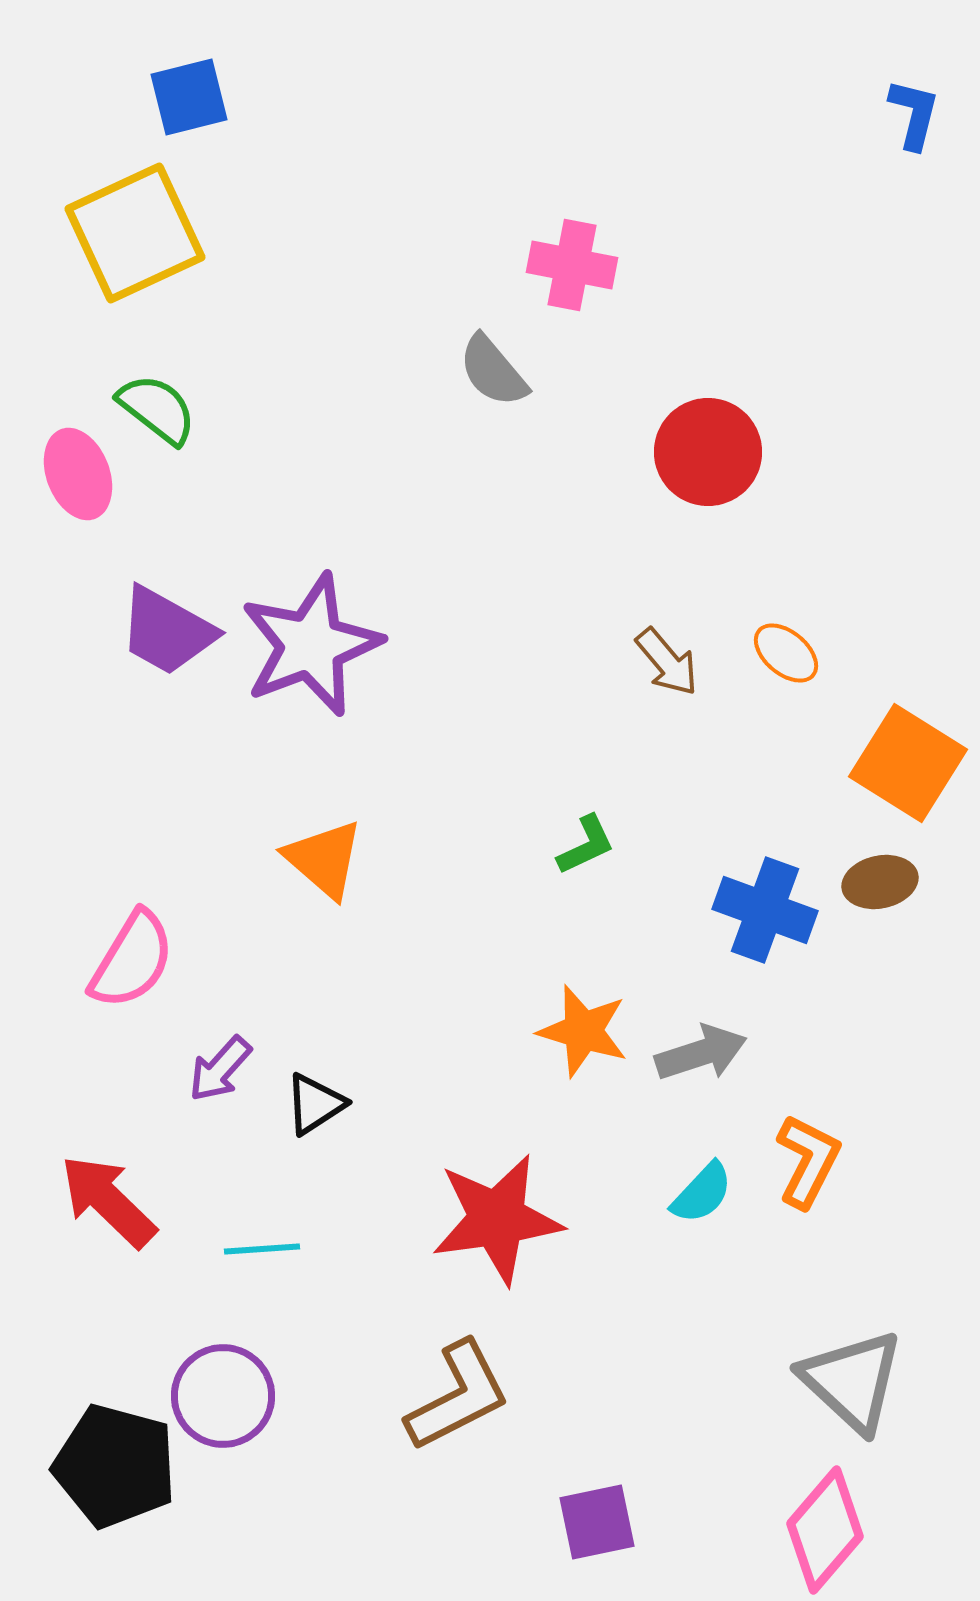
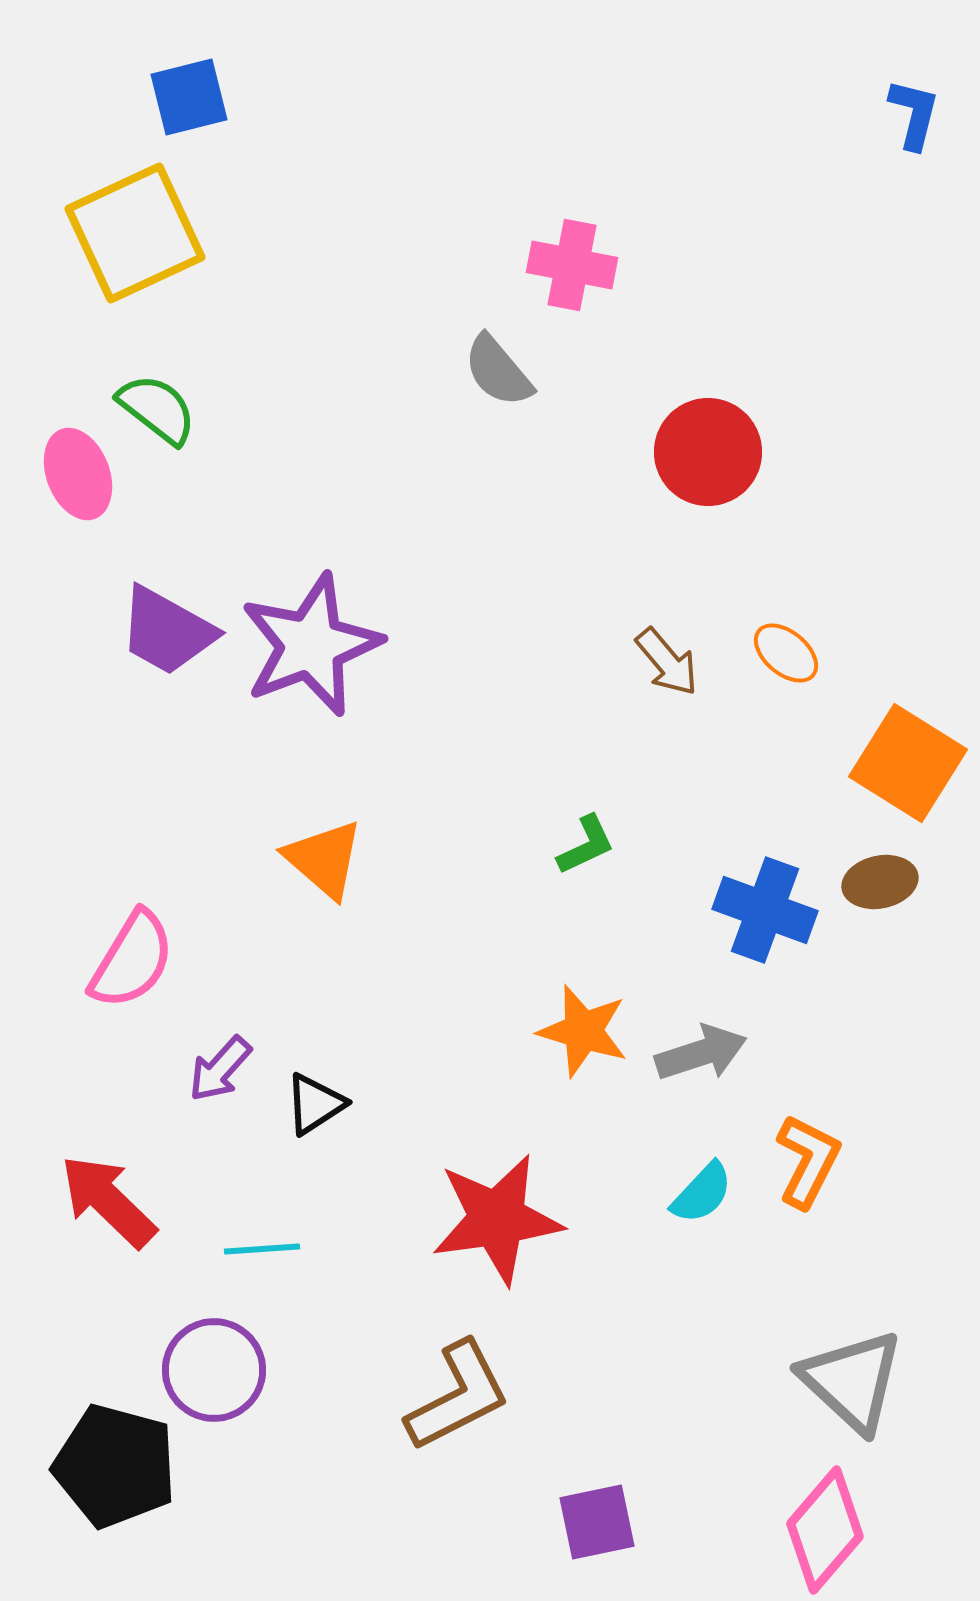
gray semicircle: moved 5 px right
purple circle: moved 9 px left, 26 px up
